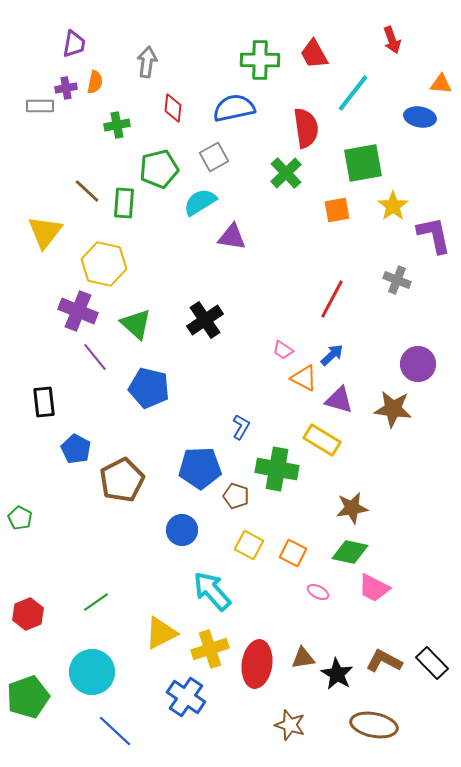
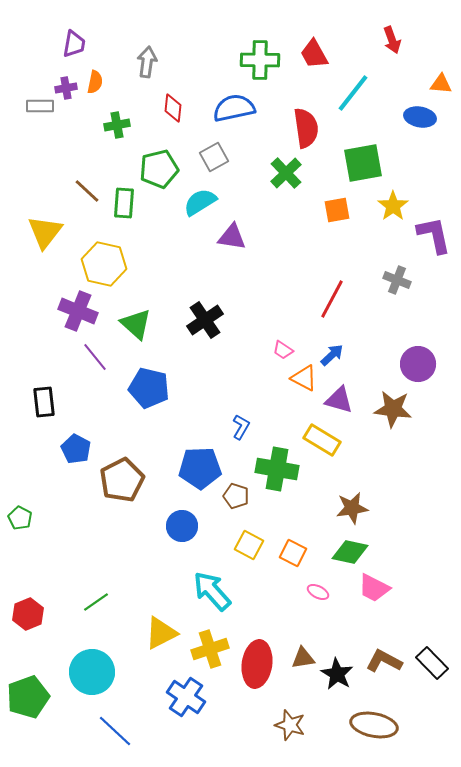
blue circle at (182, 530): moved 4 px up
